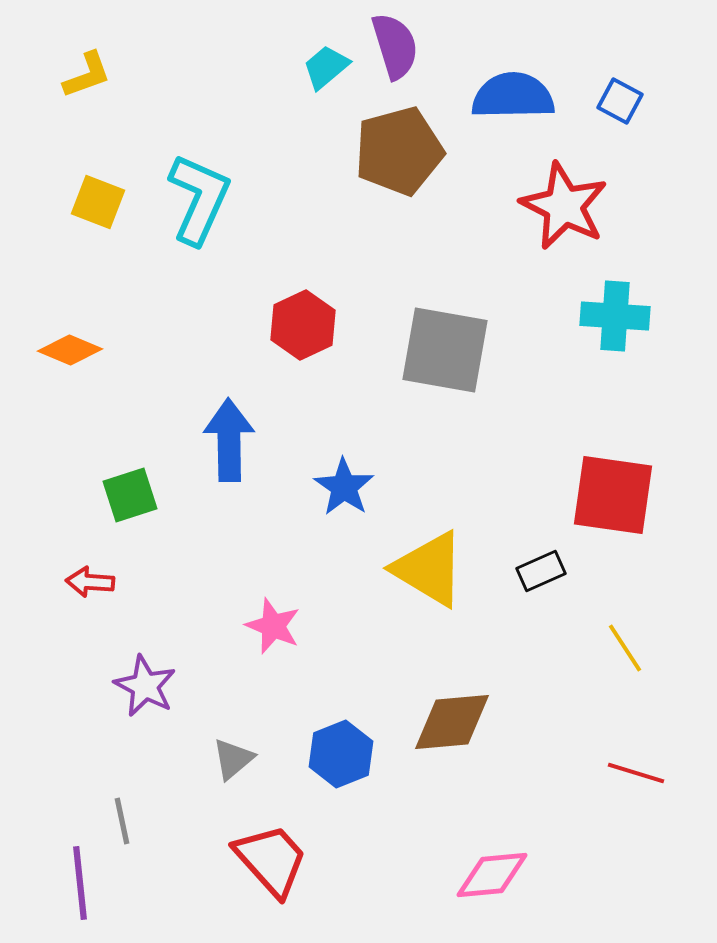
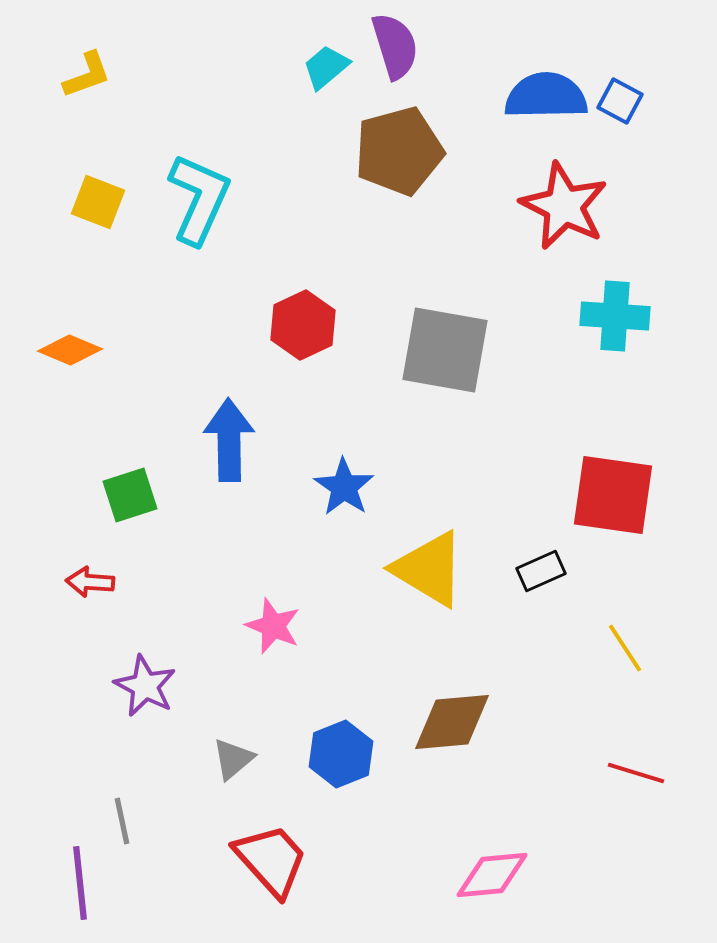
blue semicircle: moved 33 px right
